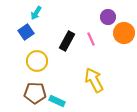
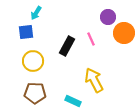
blue square: rotated 28 degrees clockwise
black rectangle: moved 5 px down
yellow circle: moved 4 px left
cyan rectangle: moved 16 px right
